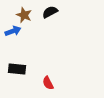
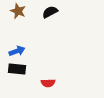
brown star: moved 6 px left, 4 px up
blue arrow: moved 4 px right, 20 px down
red semicircle: rotated 64 degrees counterclockwise
